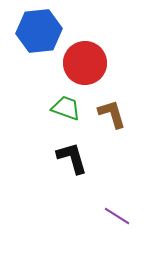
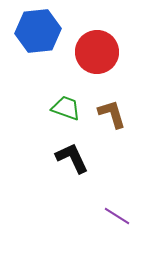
blue hexagon: moved 1 px left
red circle: moved 12 px right, 11 px up
black L-shape: rotated 9 degrees counterclockwise
